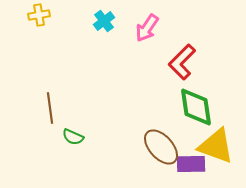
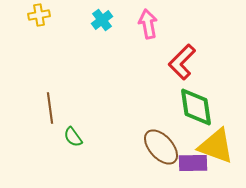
cyan cross: moved 2 px left, 1 px up
pink arrow: moved 1 px right, 4 px up; rotated 136 degrees clockwise
green semicircle: rotated 30 degrees clockwise
purple rectangle: moved 2 px right, 1 px up
